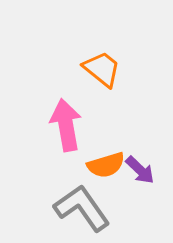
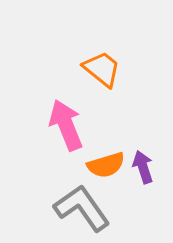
pink arrow: rotated 12 degrees counterclockwise
purple arrow: moved 3 px right, 3 px up; rotated 152 degrees counterclockwise
